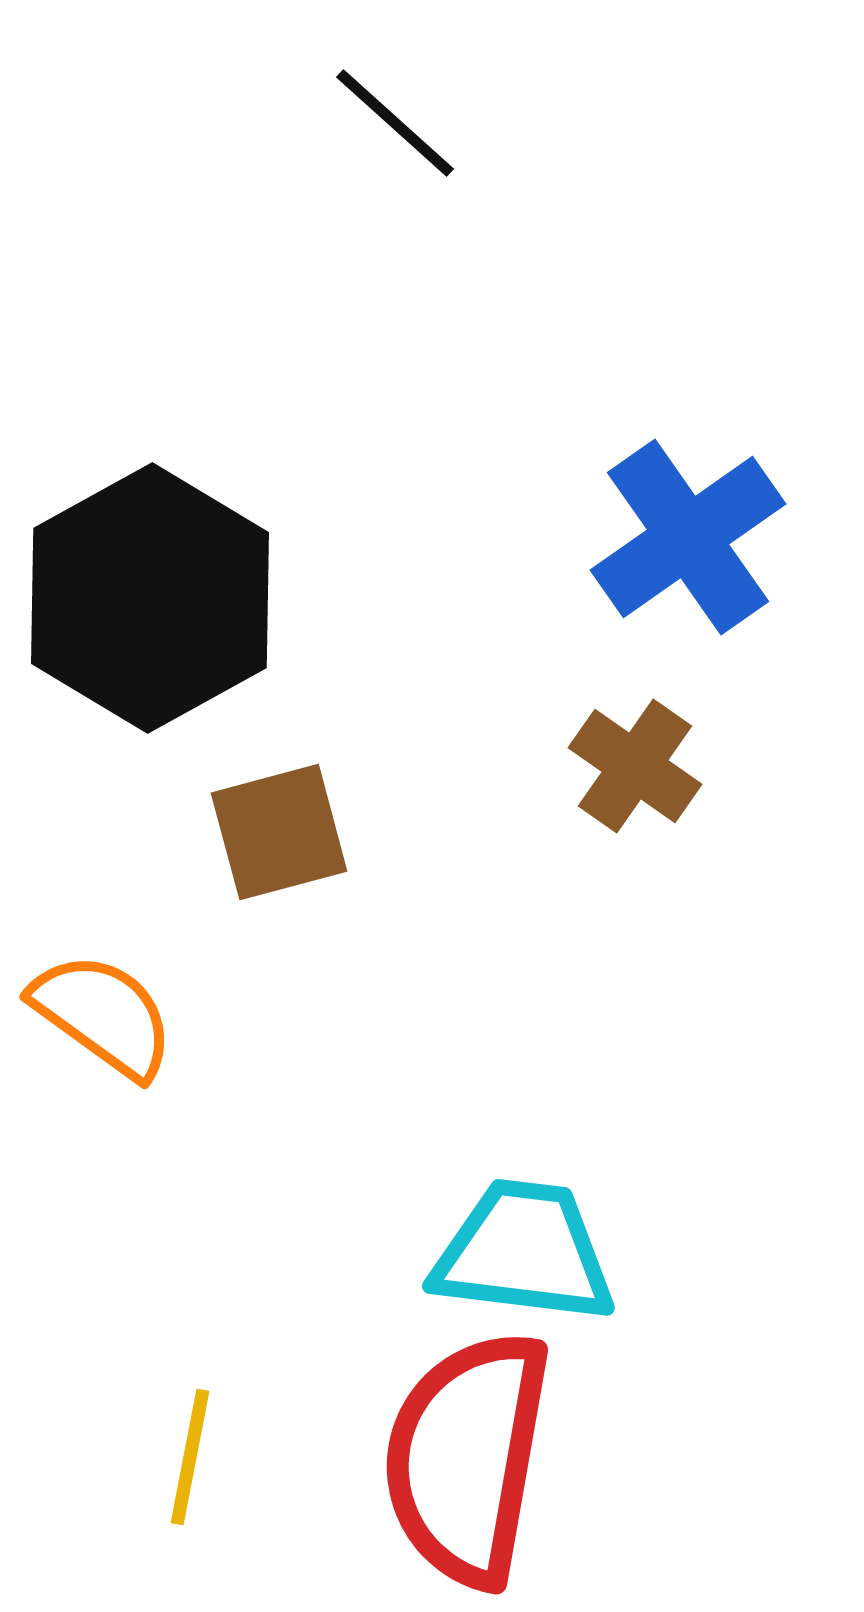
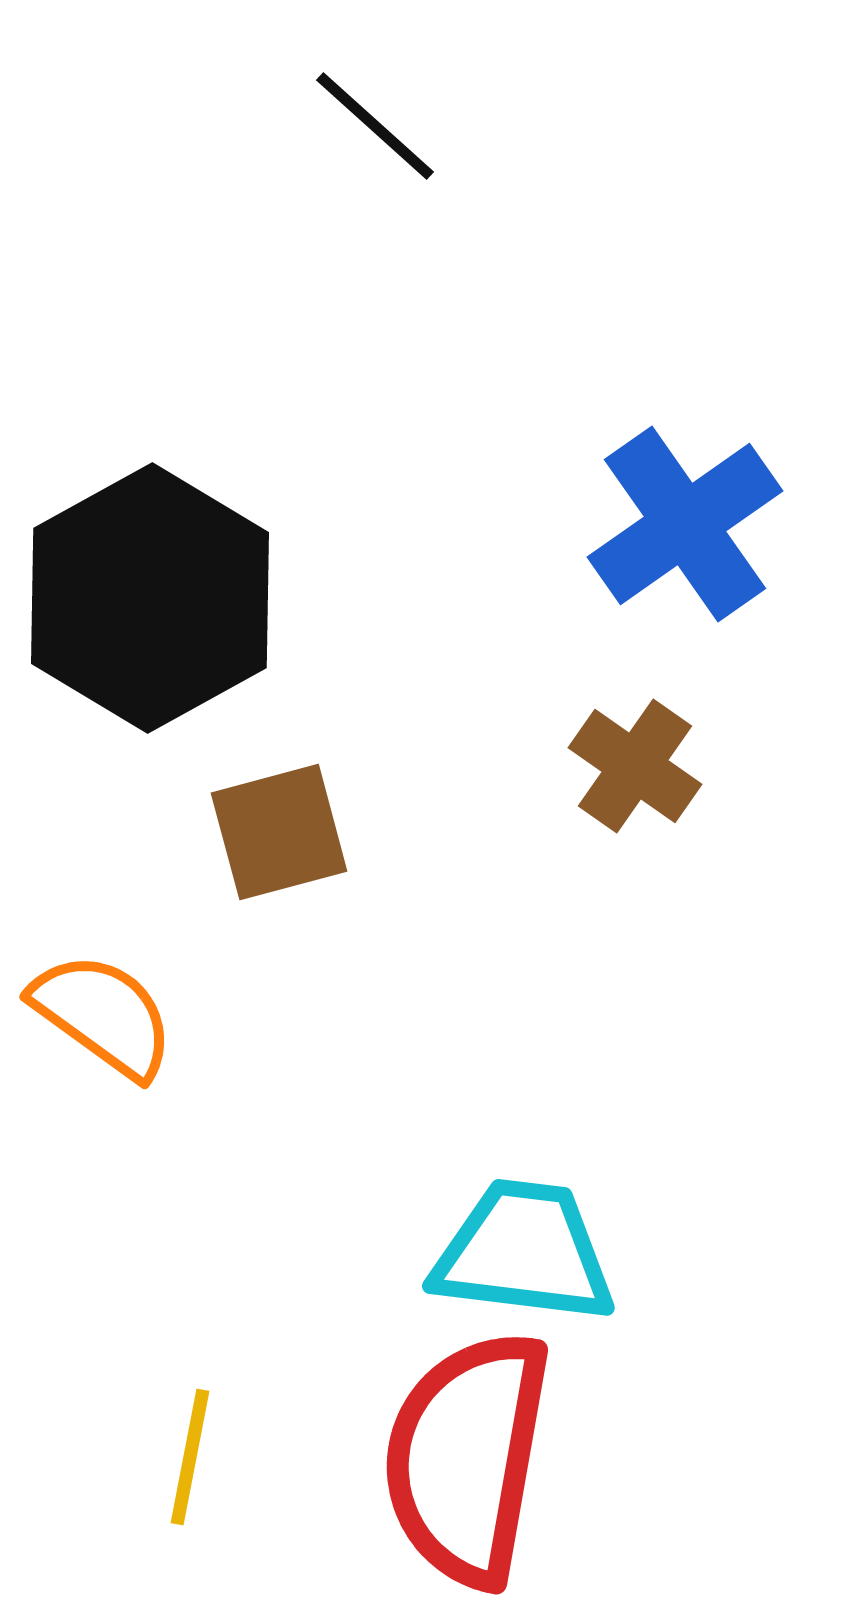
black line: moved 20 px left, 3 px down
blue cross: moved 3 px left, 13 px up
